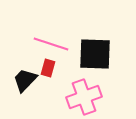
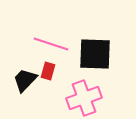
red rectangle: moved 3 px down
pink cross: moved 1 px down
